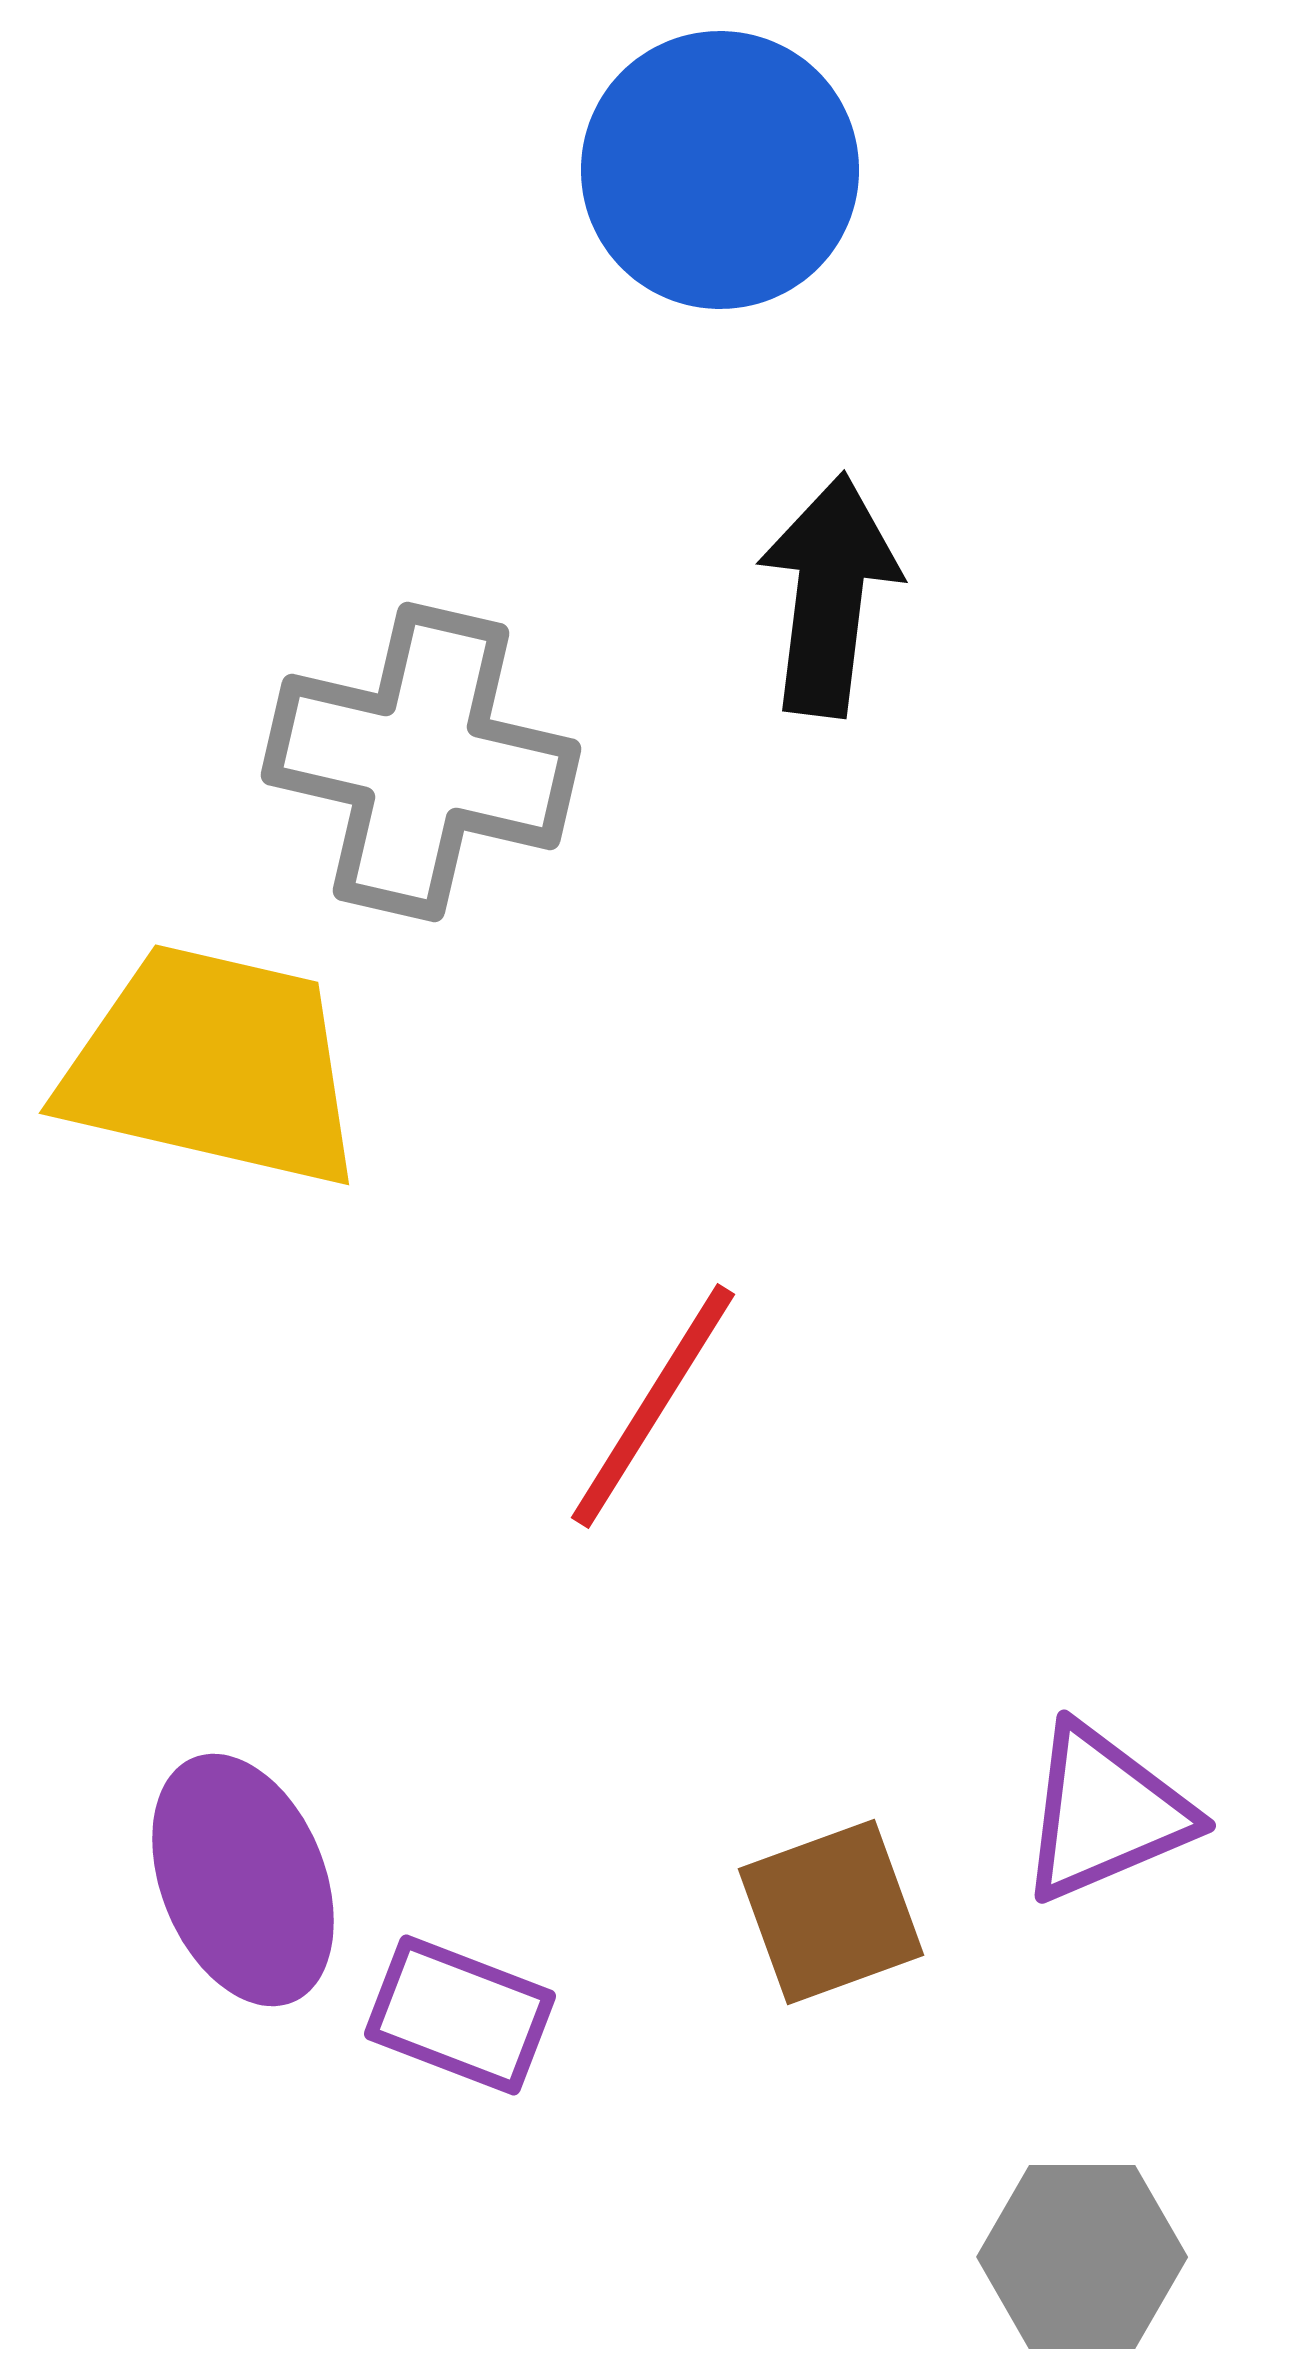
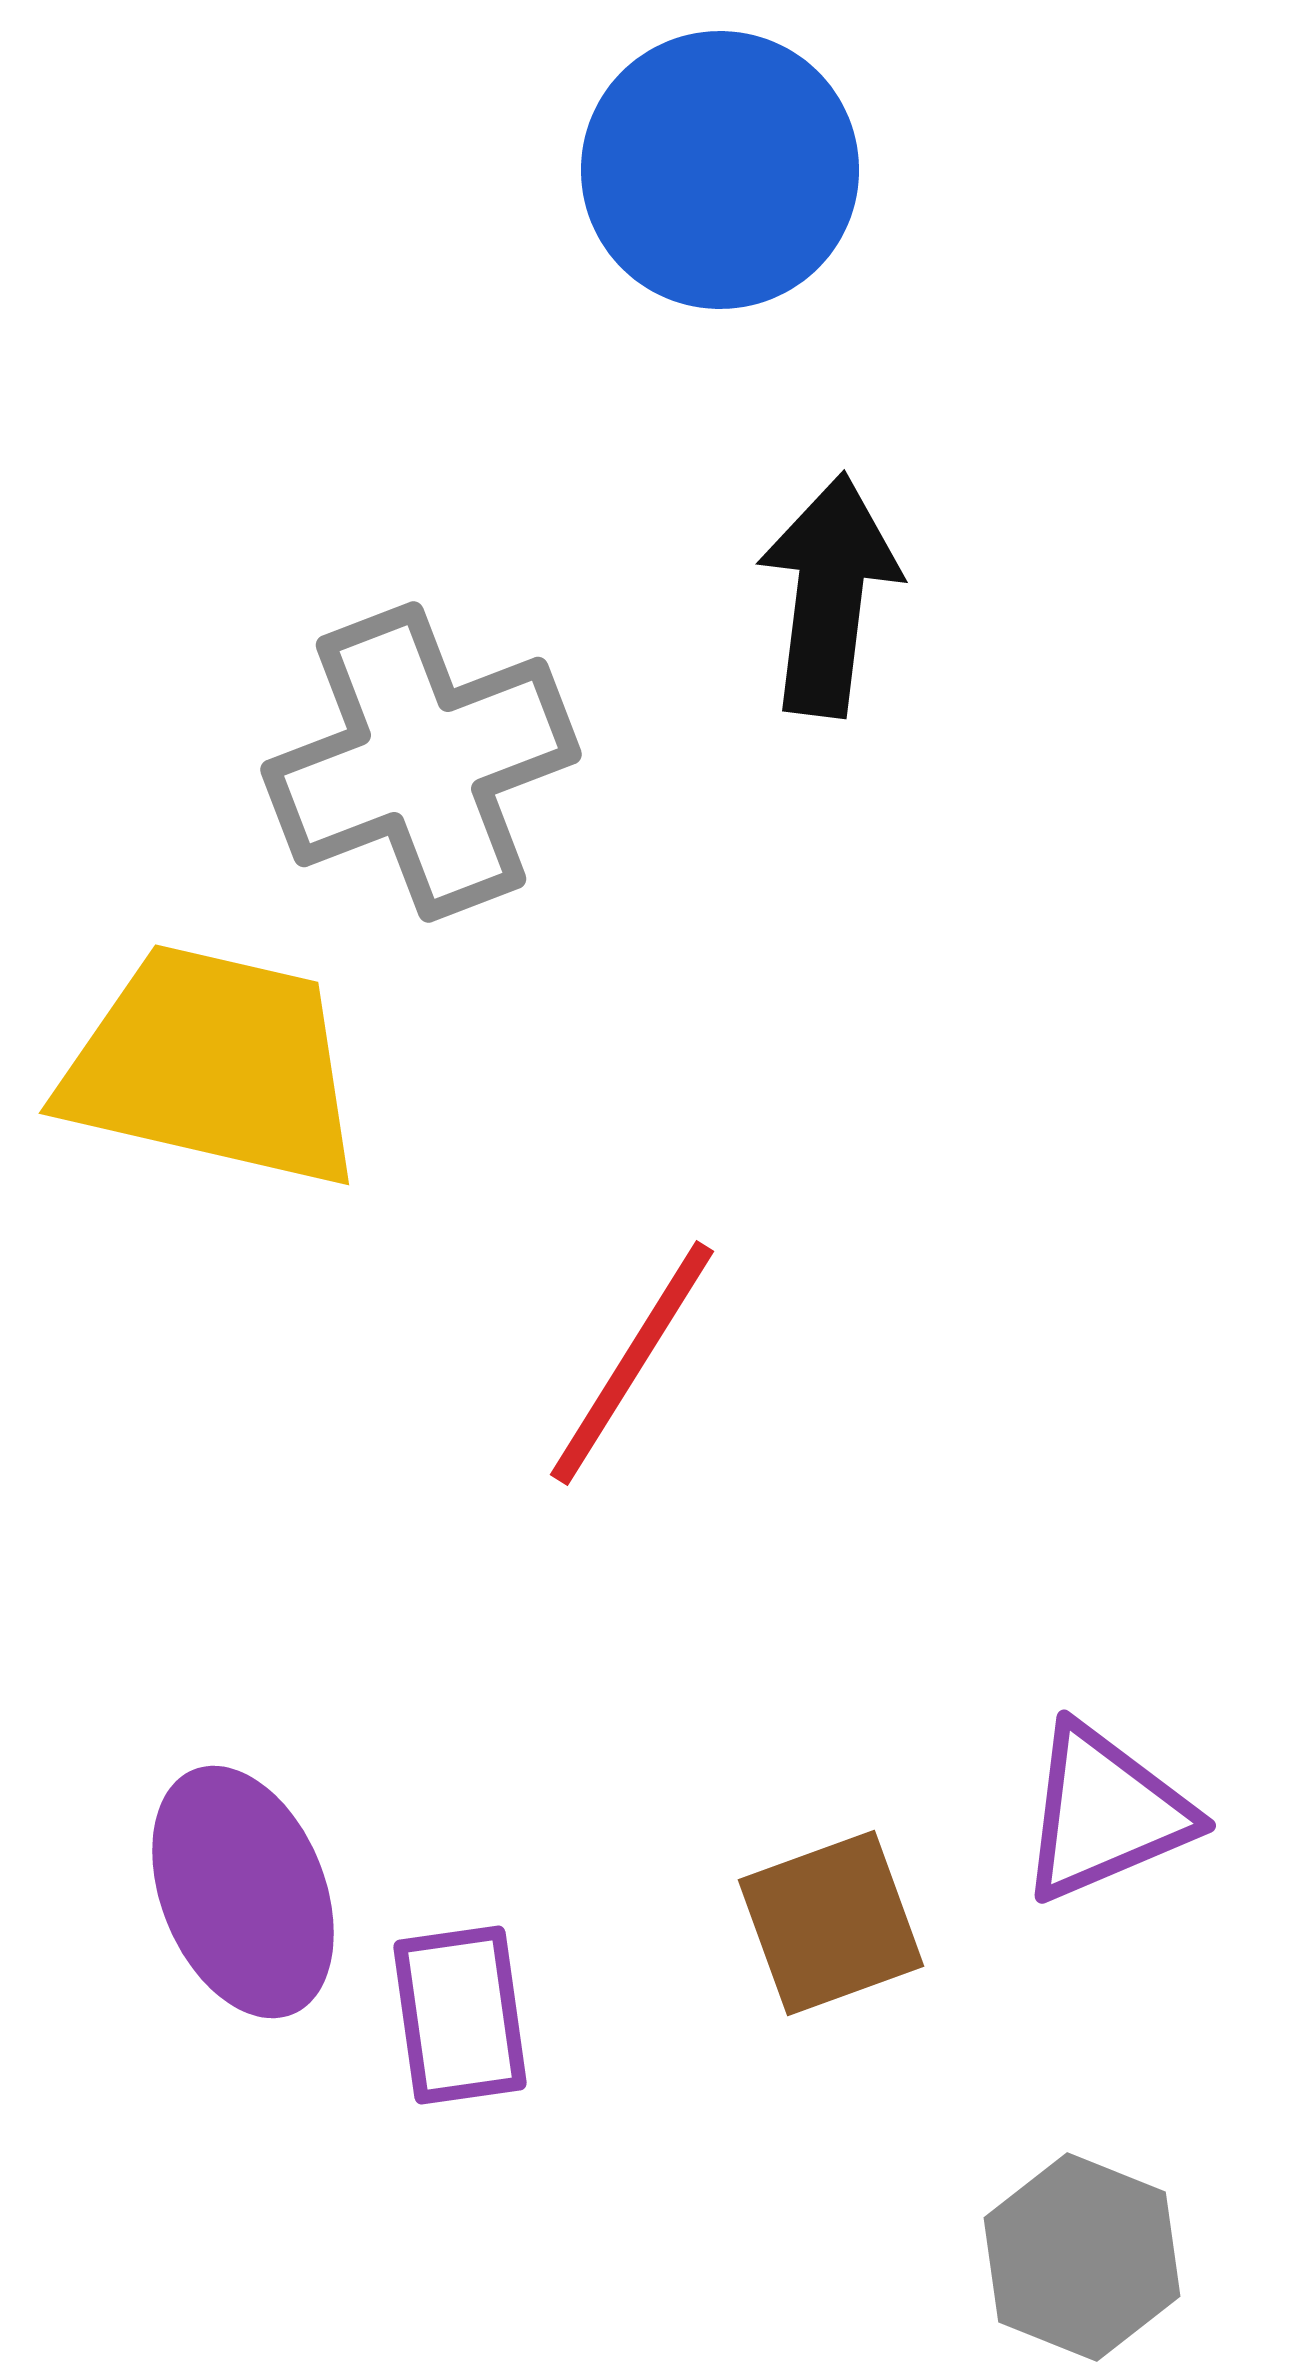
gray cross: rotated 34 degrees counterclockwise
red line: moved 21 px left, 43 px up
purple ellipse: moved 12 px down
brown square: moved 11 px down
purple rectangle: rotated 61 degrees clockwise
gray hexagon: rotated 22 degrees clockwise
